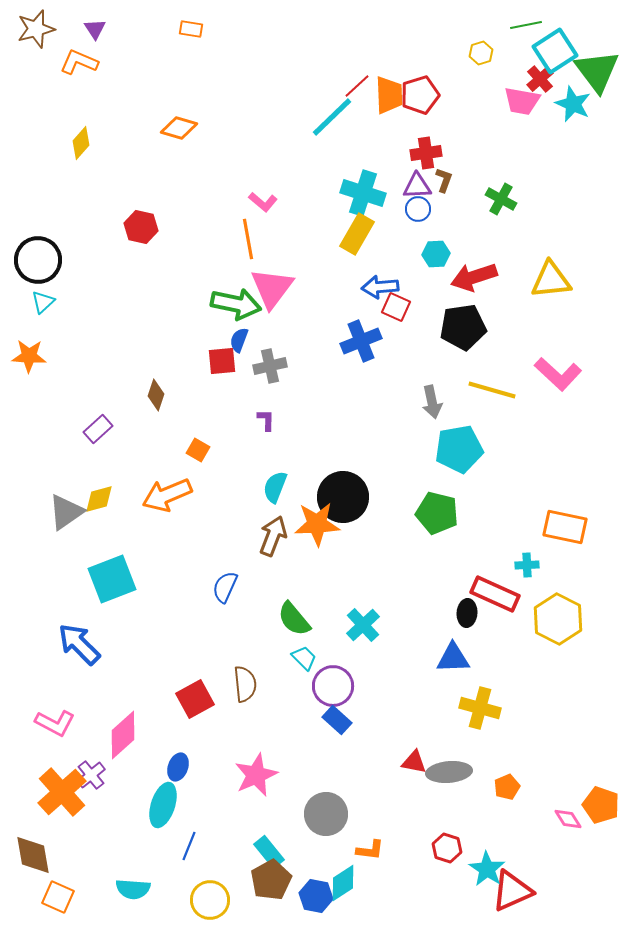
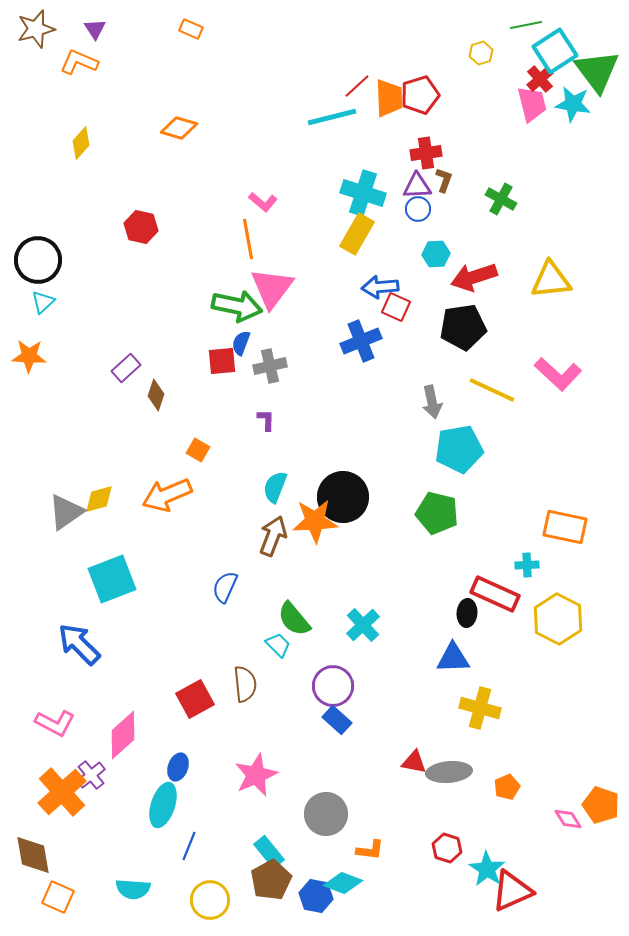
orange rectangle at (191, 29): rotated 15 degrees clockwise
orange trapezoid at (389, 95): moved 3 px down
pink trapezoid at (522, 101): moved 10 px right, 3 px down; rotated 114 degrees counterclockwise
cyan star at (573, 104): rotated 15 degrees counterclockwise
cyan line at (332, 117): rotated 30 degrees clockwise
green arrow at (236, 304): moved 1 px right, 2 px down
blue semicircle at (239, 340): moved 2 px right, 3 px down
yellow line at (492, 390): rotated 9 degrees clockwise
purple rectangle at (98, 429): moved 28 px right, 61 px up
orange star at (317, 524): moved 2 px left, 3 px up
cyan trapezoid at (304, 658): moved 26 px left, 13 px up
cyan diamond at (343, 883): rotated 54 degrees clockwise
